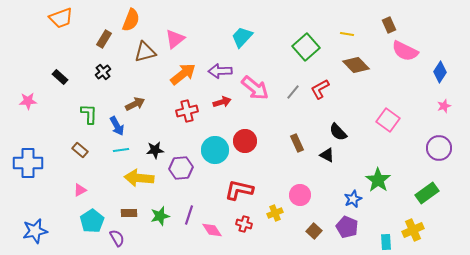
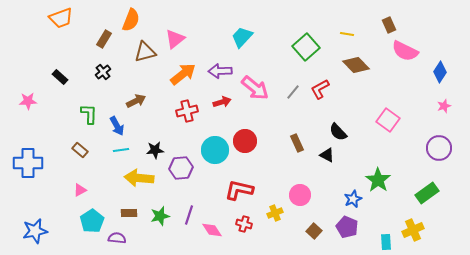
brown arrow at (135, 104): moved 1 px right, 3 px up
purple semicircle at (117, 238): rotated 54 degrees counterclockwise
